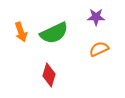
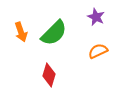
purple star: rotated 24 degrees clockwise
green semicircle: rotated 20 degrees counterclockwise
orange semicircle: moved 1 px left, 2 px down
